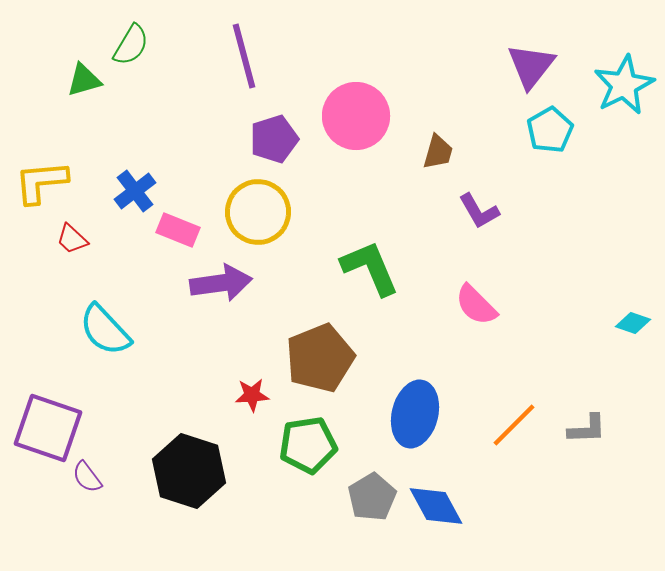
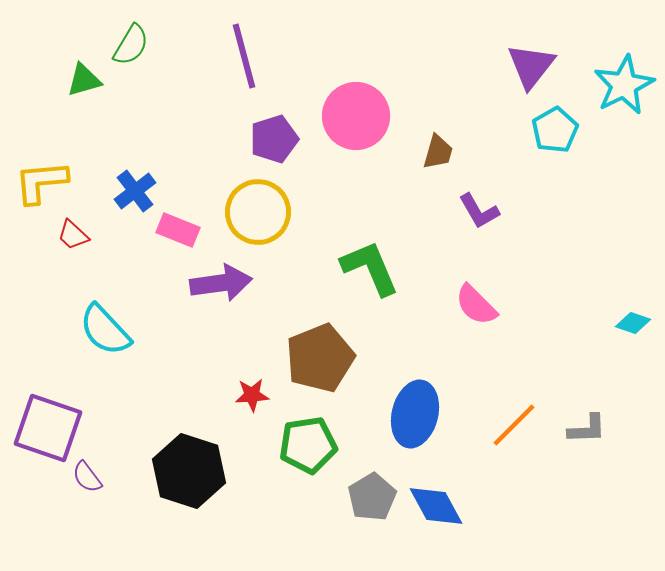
cyan pentagon: moved 5 px right
red trapezoid: moved 1 px right, 4 px up
